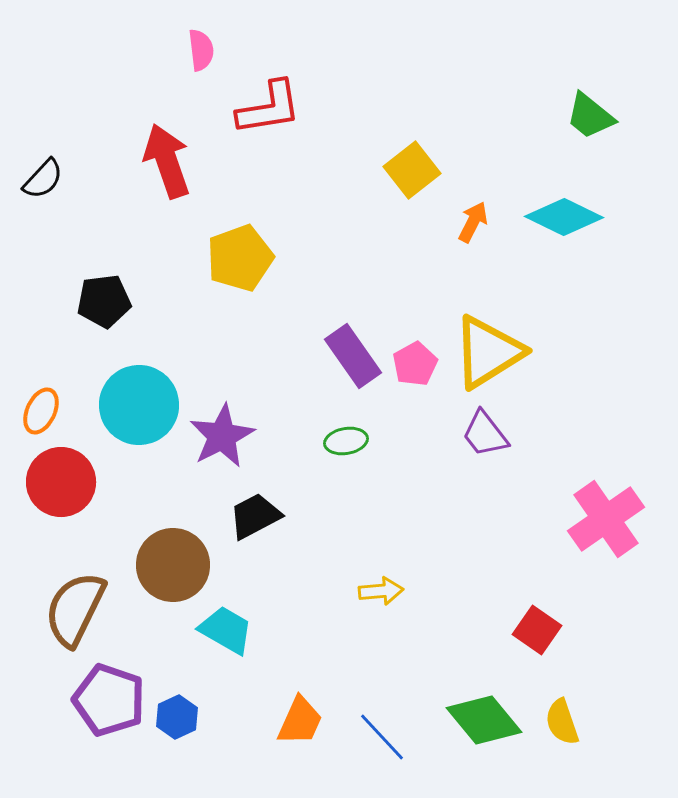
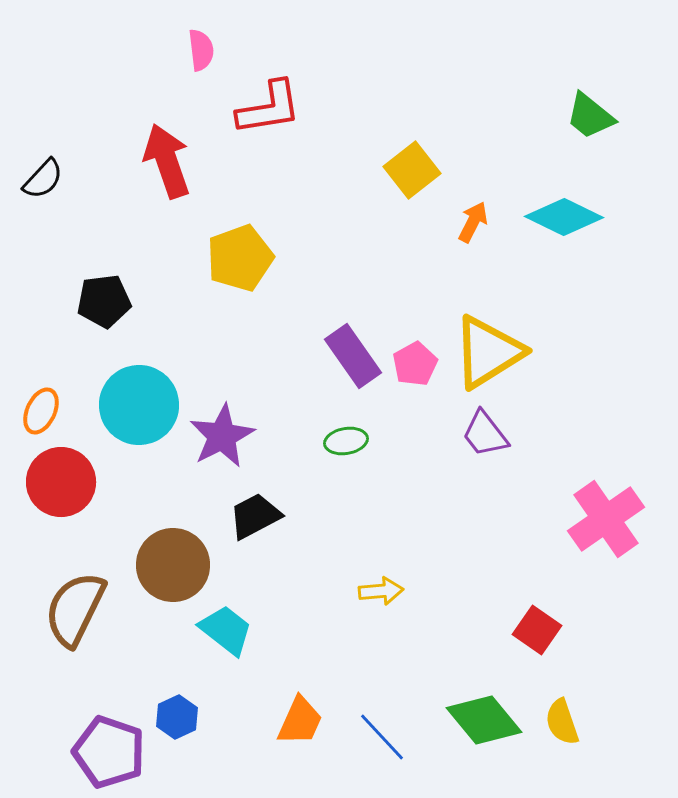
cyan trapezoid: rotated 8 degrees clockwise
purple pentagon: moved 52 px down
